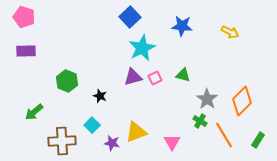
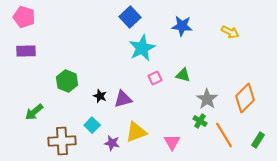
purple triangle: moved 10 px left, 22 px down
orange diamond: moved 3 px right, 3 px up
